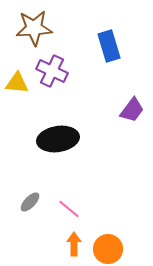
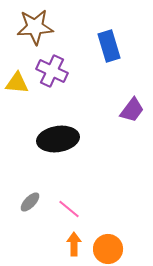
brown star: moved 1 px right, 1 px up
